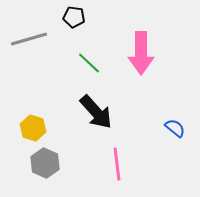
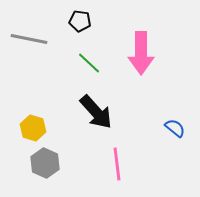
black pentagon: moved 6 px right, 4 px down
gray line: rotated 27 degrees clockwise
